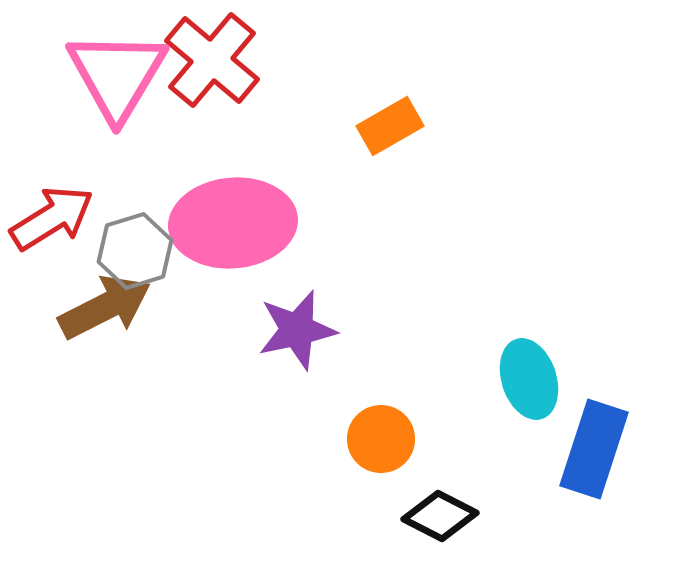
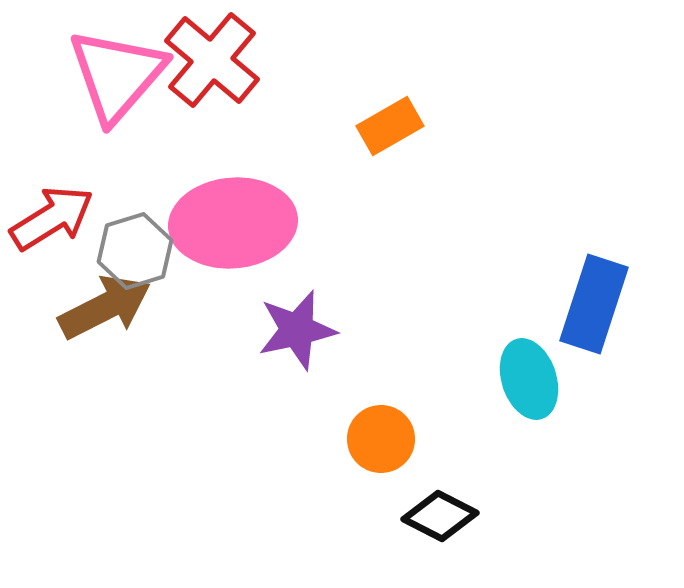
pink triangle: rotated 10 degrees clockwise
blue rectangle: moved 145 px up
